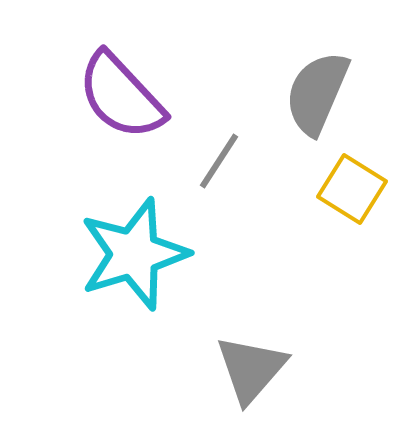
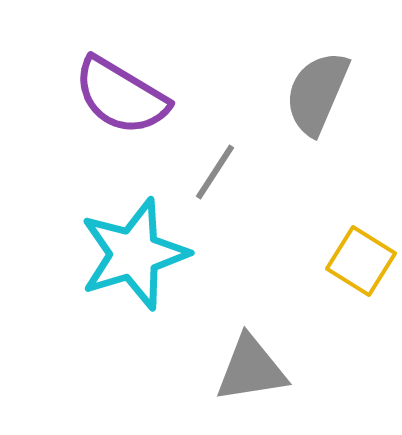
purple semicircle: rotated 16 degrees counterclockwise
gray line: moved 4 px left, 11 px down
yellow square: moved 9 px right, 72 px down
gray triangle: rotated 40 degrees clockwise
